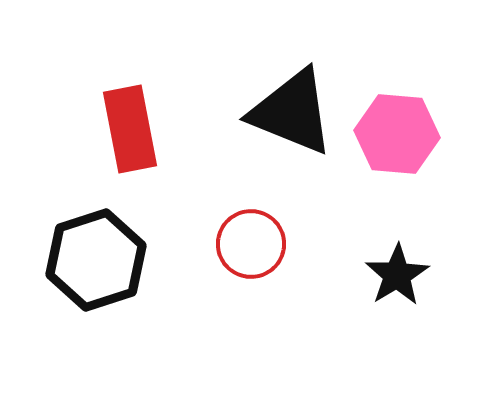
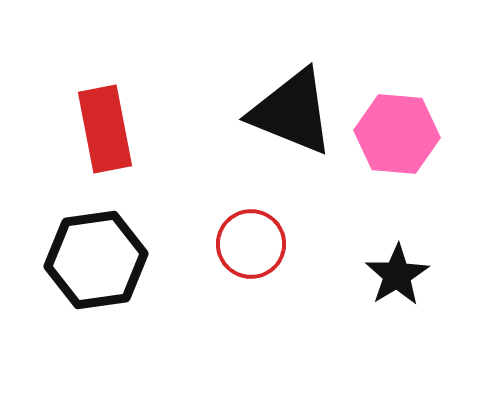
red rectangle: moved 25 px left
black hexagon: rotated 10 degrees clockwise
